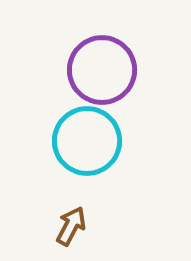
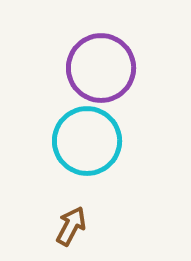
purple circle: moved 1 px left, 2 px up
